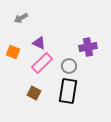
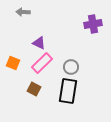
gray arrow: moved 2 px right, 6 px up; rotated 32 degrees clockwise
purple cross: moved 5 px right, 23 px up
orange square: moved 11 px down
gray circle: moved 2 px right, 1 px down
brown square: moved 4 px up
